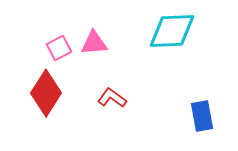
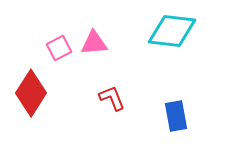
cyan diamond: rotated 9 degrees clockwise
red diamond: moved 15 px left
red L-shape: rotated 32 degrees clockwise
blue rectangle: moved 26 px left
